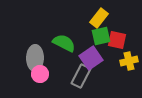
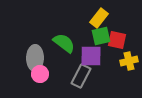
green semicircle: rotated 10 degrees clockwise
purple square: moved 2 px up; rotated 35 degrees clockwise
